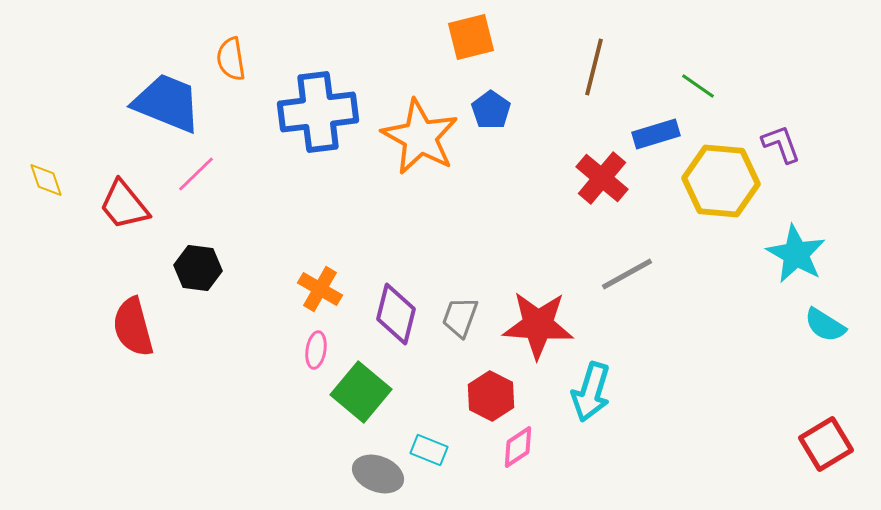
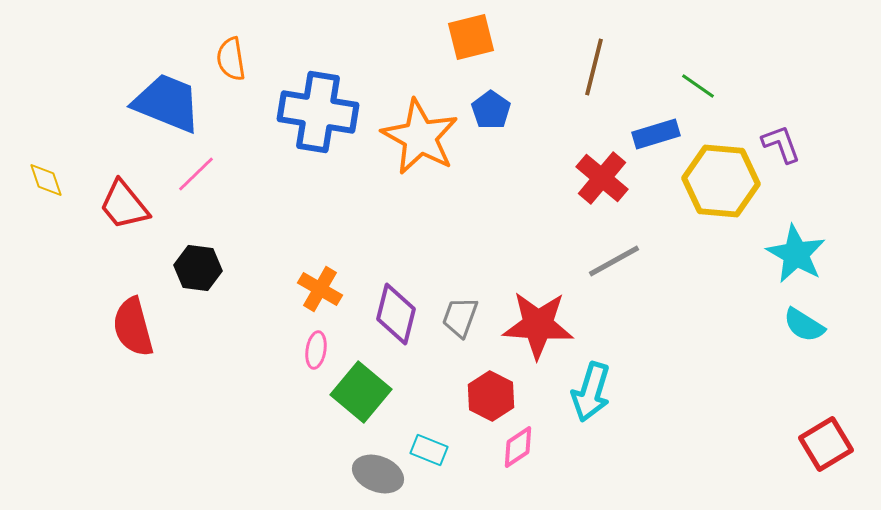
blue cross: rotated 16 degrees clockwise
gray line: moved 13 px left, 13 px up
cyan semicircle: moved 21 px left
